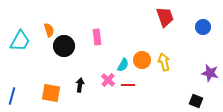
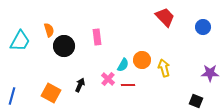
red trapezoid: rotated 25 degrees counterclockwise
yellow arrow: moved 6 px down
purple star: rotated 12 degrees counterclockwise
pink cross: moved 1 px up
black arrow: rotated 16 degrees clockwise
orange square: rotated 18 degrees clockwise
